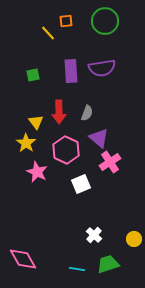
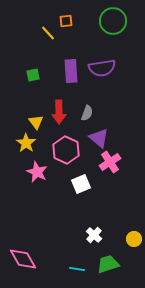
green circle: moved 8 px right
